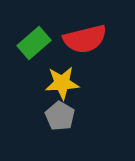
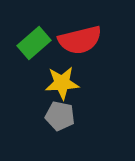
red semicircle: moved 5 px left, 1 px down
gray pentagon: rotated 20 degrees counterclockwise
